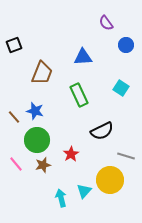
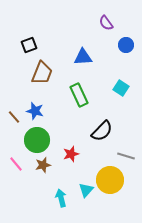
black square: moved 15 px right
black semicircle: rotated 20 degrees counterclockwise
red star: rotated 14 degrees clockwise
cyan triangle: moved 2 px right, 1 px up
